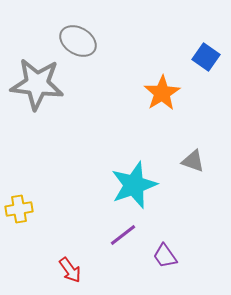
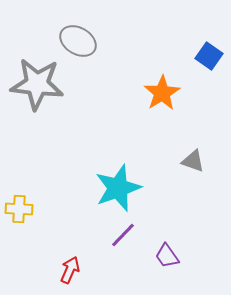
blue square: moved 3 px right, 1 px up
cyan star: moved 16 px left, 3 px down
yellow cross: rotated 12 degrees clockwise
purple line: rotated 8 degrees counterclockwise
purple trapezoid: moved 2 px right
red arrow: rotated 120 degrees counterclockwise
